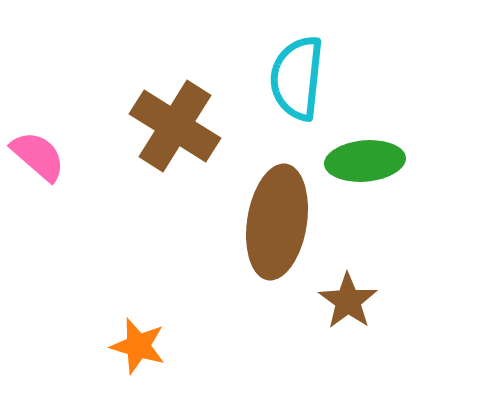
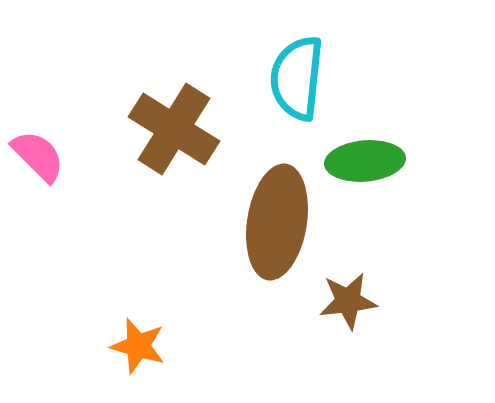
brown cross: moved 1 px left, 3 px down
pink semicircle: rotated 4 degrees clockwise
brown star: rotated 30 degrees clockwise
